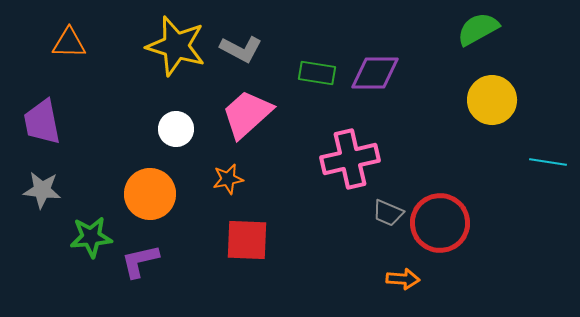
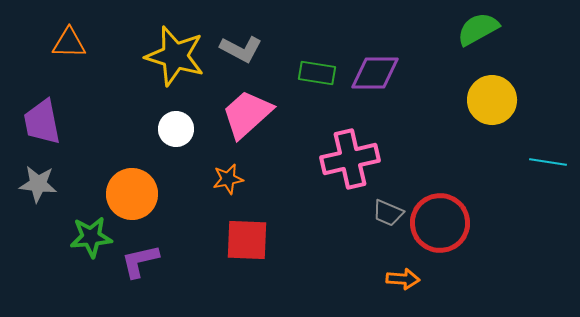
yellow star: moved 1 px left, 10 px down
gray star: moved 4 px left, 6 px up
orange circle: moved 18 px left
